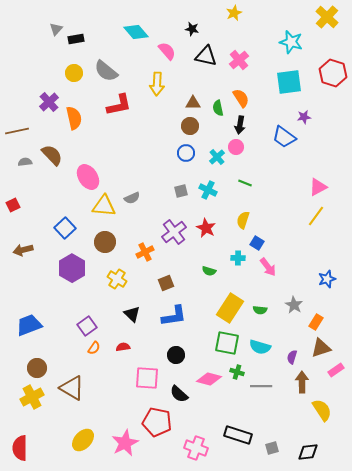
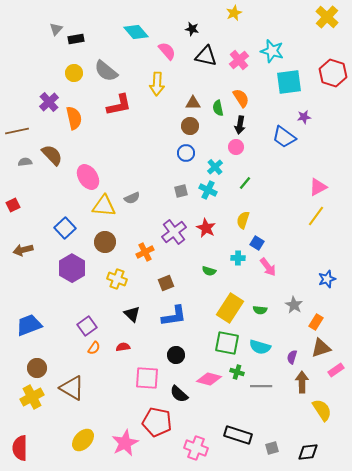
cyan star at (291, 42): moved 19 px left, 9 px down
cyan cross at (217, 157): moved 2 px left, 10 px down
green line at (245, 183): rotated 72 degrees counterclockwise
yellow cross at (117, 279): rotated 12 degrees counterclockwise
